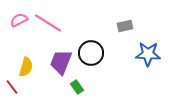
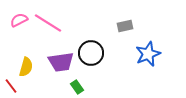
blue star: rotated 25 degrees counterclockwise
purple trapezoid: rotated 120 degrees counterclockwise
red line: moved 1 px left, 1 px up
